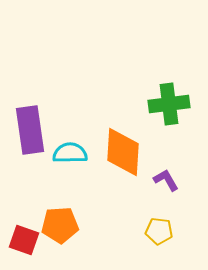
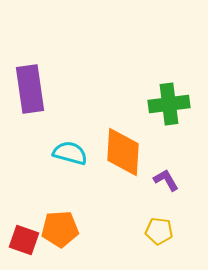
purple rectangle: moved 41 px up
cyan semicircle: rotated 16 degrees clockwise
orange pentagon: moved 4 px down
